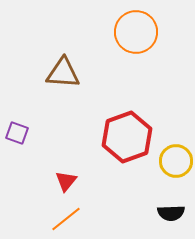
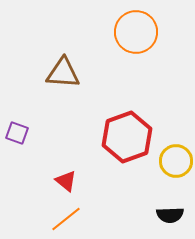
red triangle: rotated 30 degrees counterclockwise
black semicircle: moved 1 px left, 2 px down
